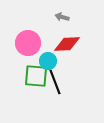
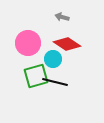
red diamond: rotated 36 degrees clockwise
cyan circle: moved 5 px right, 2 px up
green square: rotated 20 degrees counterclockwise
black line: rotated 55 degrees counterclockwise
